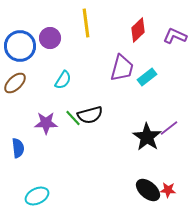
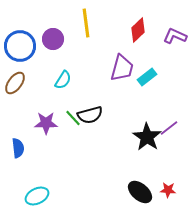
purple circle: moved 3 px right, 1 px down
brown ellipse: rotated 10 degrees counterclockwise
black ellipse: moved 8 px left, 2 px down
